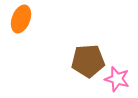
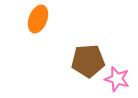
orange ellipse: moved 17 px right
